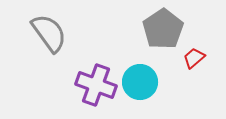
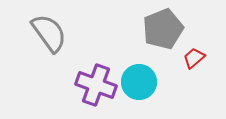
gray pentagon: rotated 12 degrees clockwise
cyan circle: moved 1 px left
